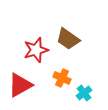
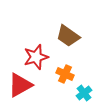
brown trapezoid: moved 3 px up
red star: moved 7 px down
orange cross: moved 3 px right, 4 px up
